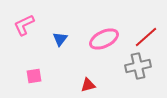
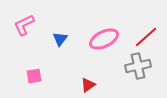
red triangle: rotated 21 degrees counterclockwise
